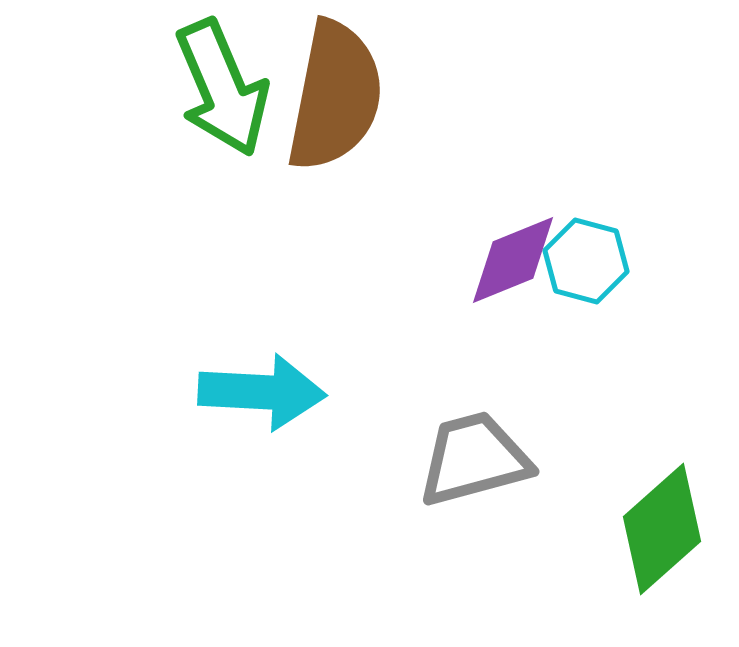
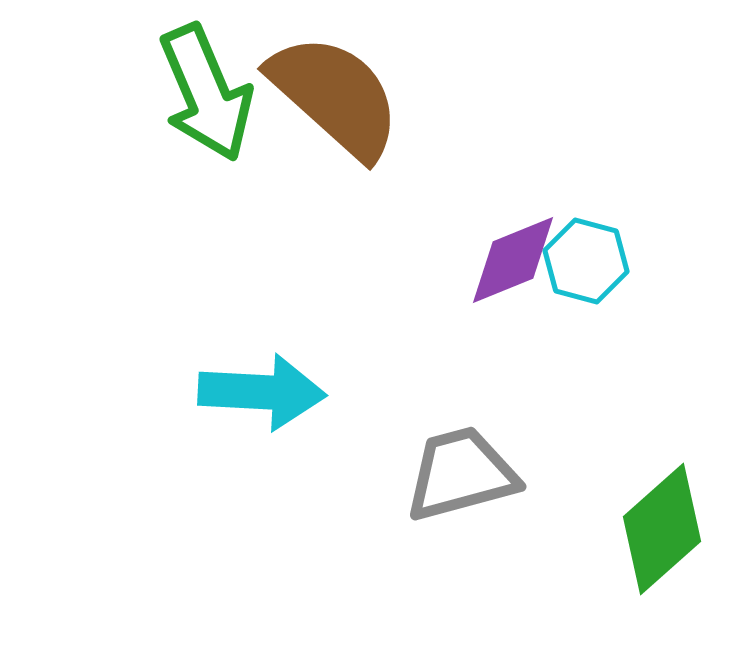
green arrow: moved 16 px left, 5 px down
brown semicircle: rotated 59 degrees counterclockwise
gray trapezoid: moved 13 px left, 15 px down
